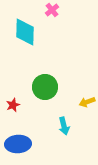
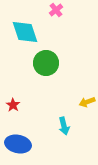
pink cross: moved 4 px right
cyan diamond: rotated 20 degrees counterclockwise
green circle: moved 1 px right, 24 px up
red star: rotated 16 degrees counterclockwise
blue ellipse: rotated 15 degrees clockwise
